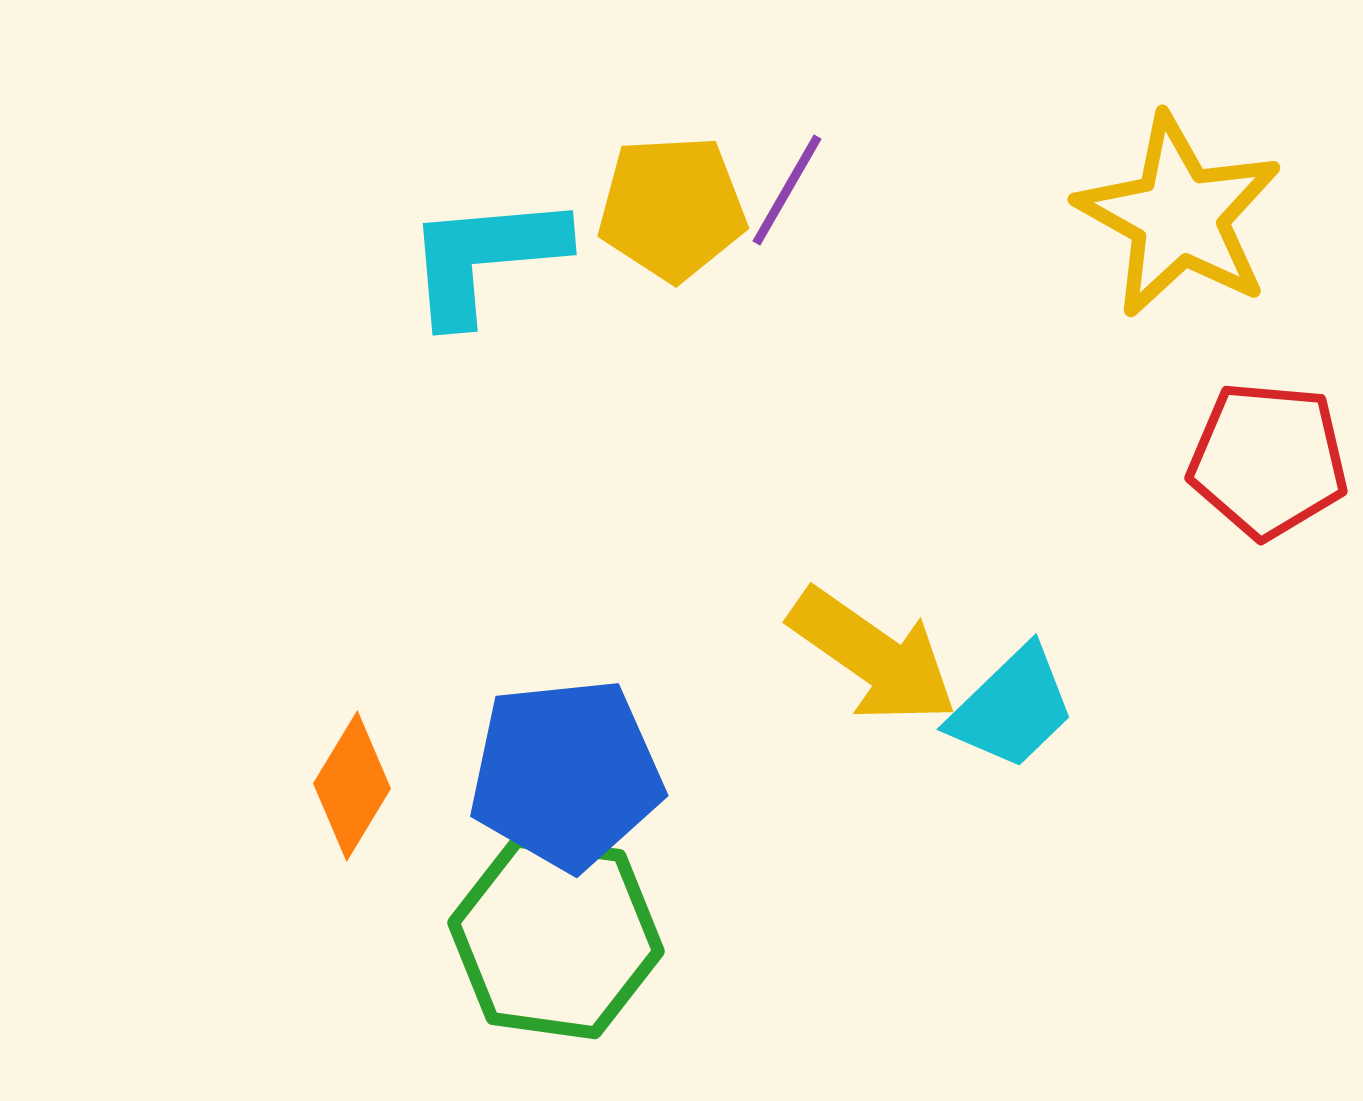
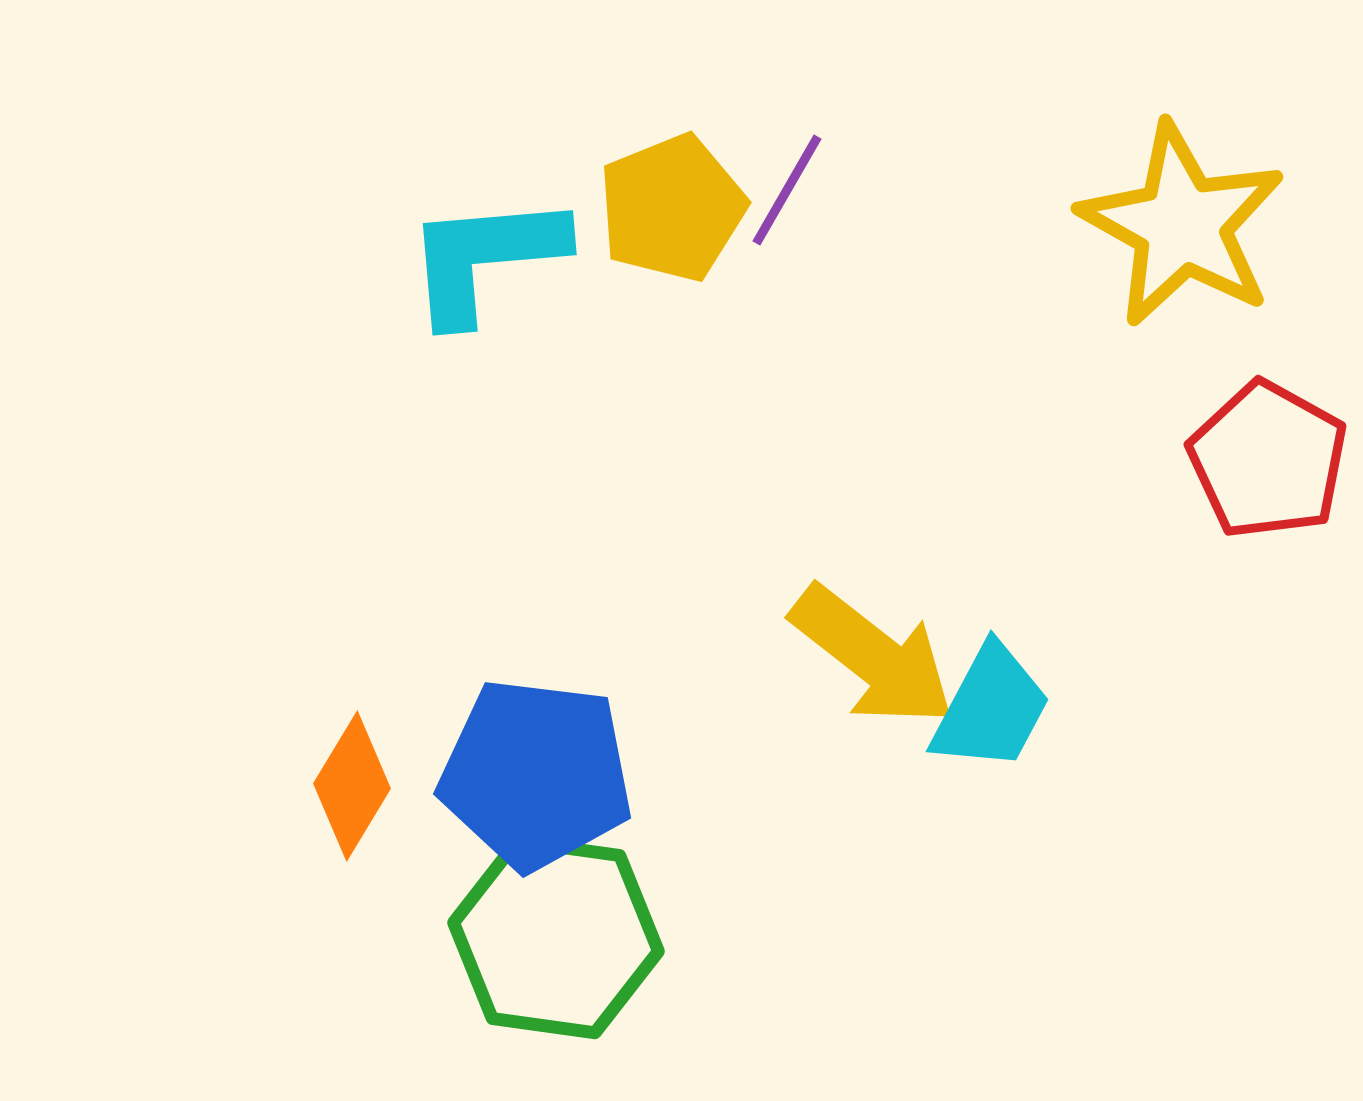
yellow pentagon: rotated 19 degrees counterclockwise
yellow star: moved 3 px right, 9 px down
red pentagon: rotated 24 degrees clockwise
yellow arrow: rotated 3 degrees clockwise
cyan trapezoid: moved 21 px left; rotated 18 degrees counterclockwise
blue pentagon: moved 30 px left; rotated 13 degrees clockwise
